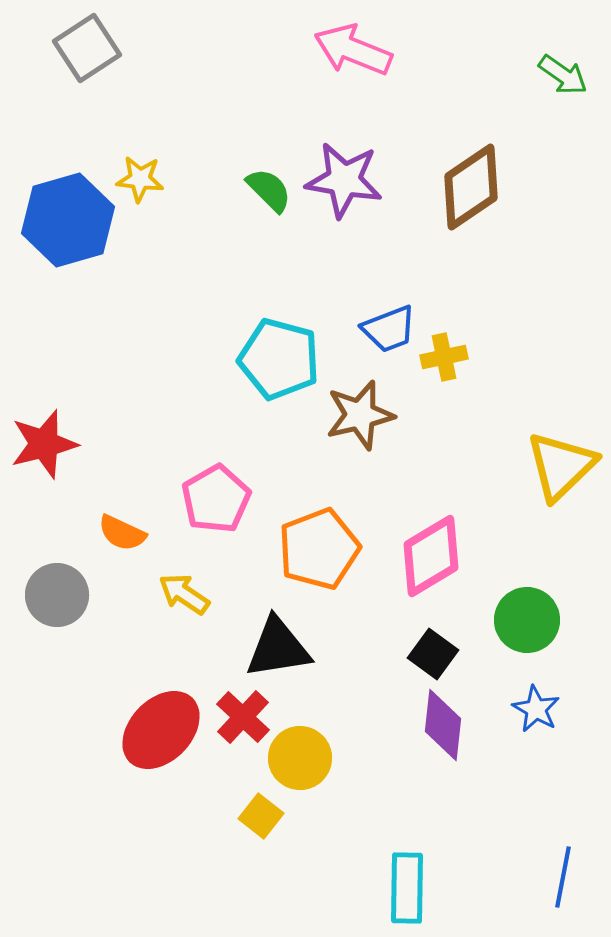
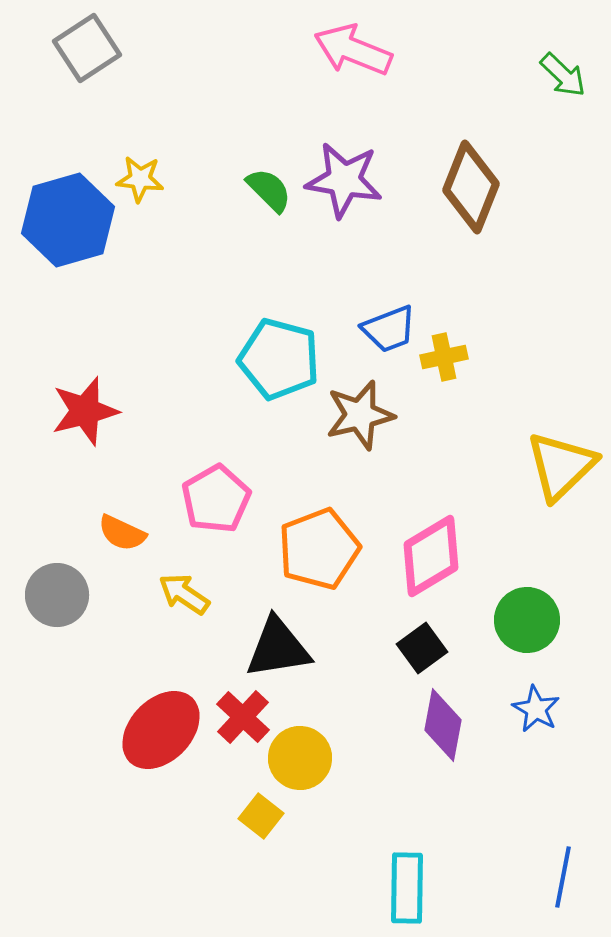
green arrow: rotated 9 degrees clockwise
brown diamond: rotated 34 degrees counterclockwise
red star: moved 41 px right, 33 px up
black square: moved 11 px left, 6 px up; rotated 18 degrees clockwise
purple diamond: rotated 4 degrees clockwise
